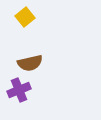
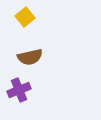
brown semicircle: moved 6 px up
